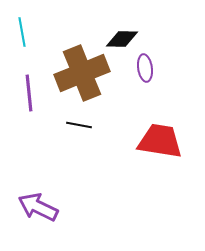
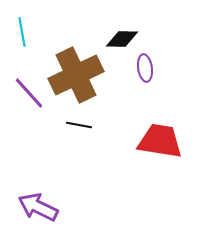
brown cross: moved 6 px left, 2 px down; rotated 4 degrees counterclockwise
purple line: rotated 36 degrees counterclockwise
